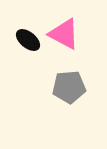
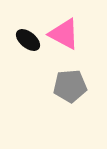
gray pentagon: moved 1 px right, 1 px up
